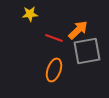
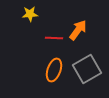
orange arrow: rotated 10 degrees counterclockwise
red line: rotated 18 degrees counterclockwise
gray square: moved 18 px down; rotated 20 degrees counterclockwise
